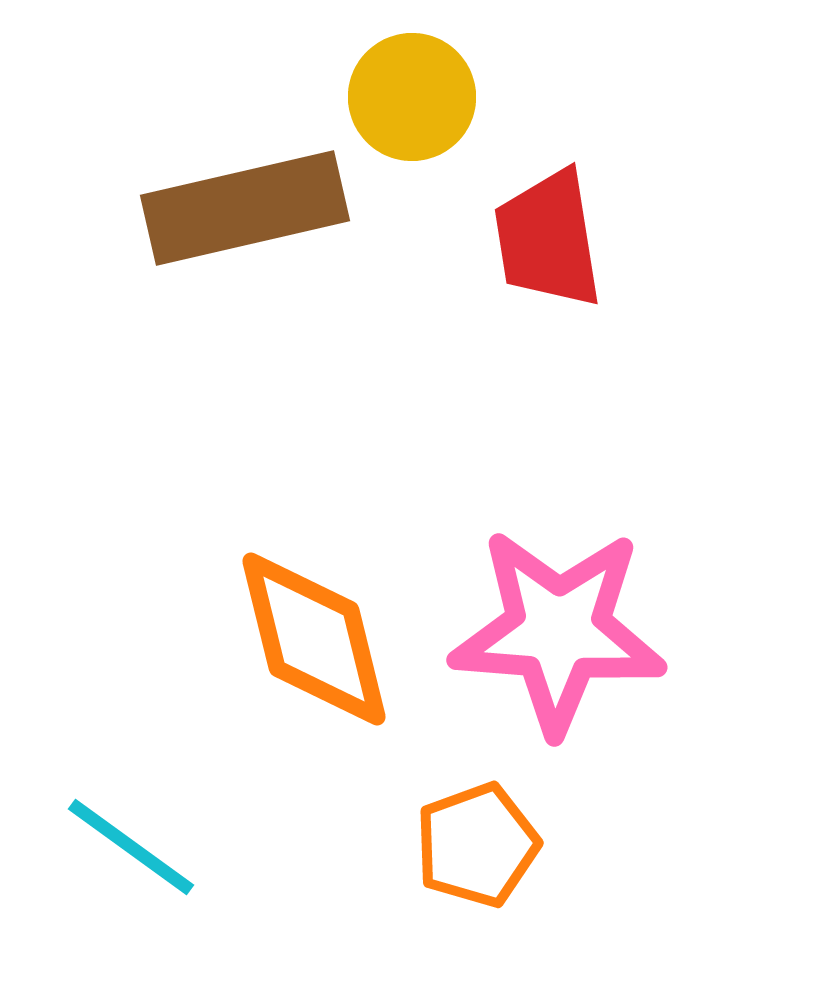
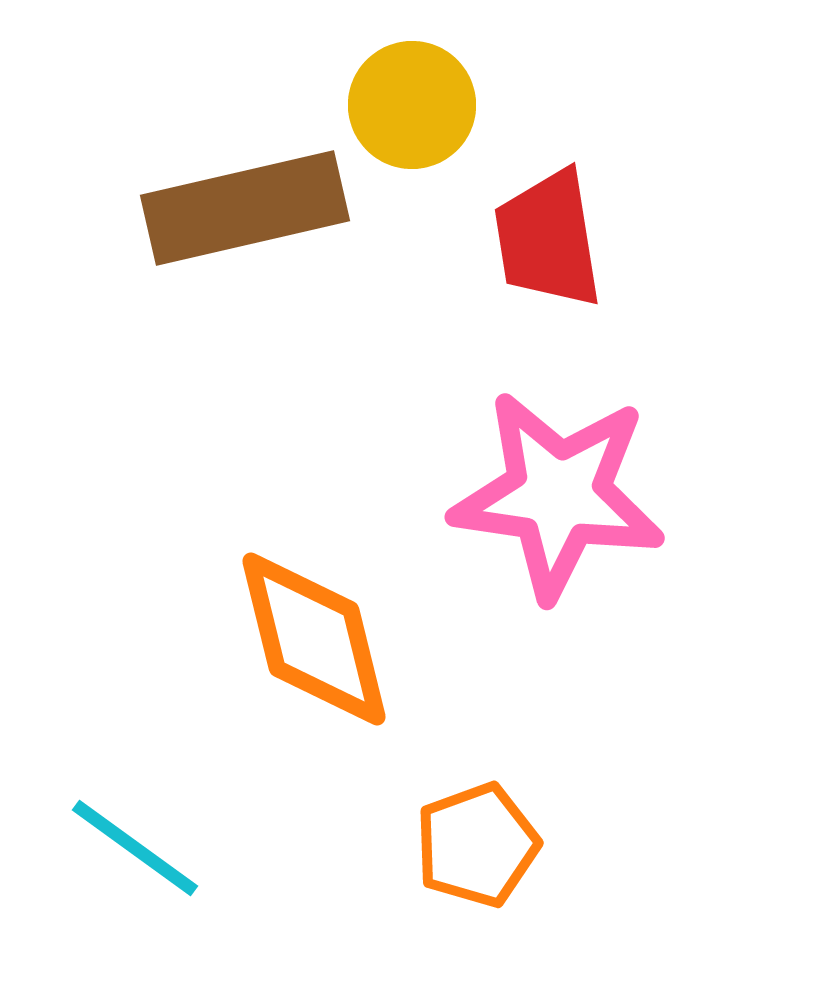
yellow circle: moved 8 px down
pink star: moved 136 px up; rotated 4 degrees clockwise
cyan line: moved 4 px right, 1 px down
